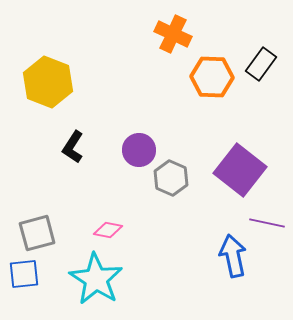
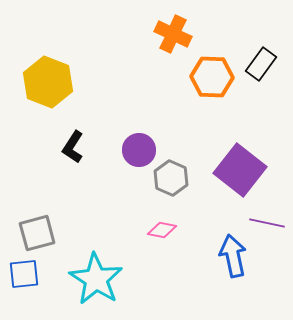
pink diamond: moved 54 px right
